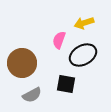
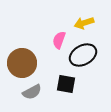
gray semicircle: moved 3 px up
